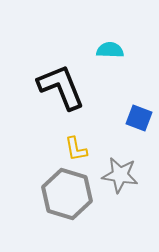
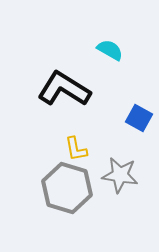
cyan semicircle: rotated 28 degrees clockwise
black L-shape: moved 3 px right, 2 px down; rotated 36 degrees counterclockwise
blue square: rotated 8 degrees clockwise
gray hexagon: moved 6 px up
